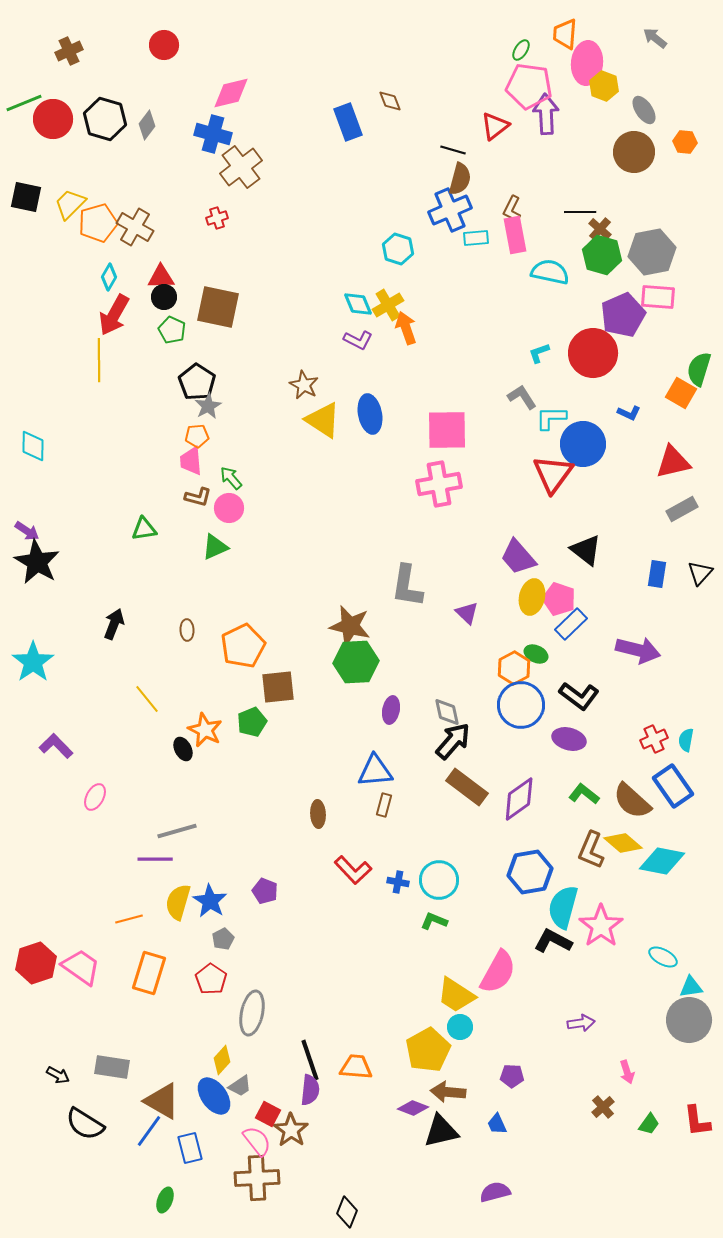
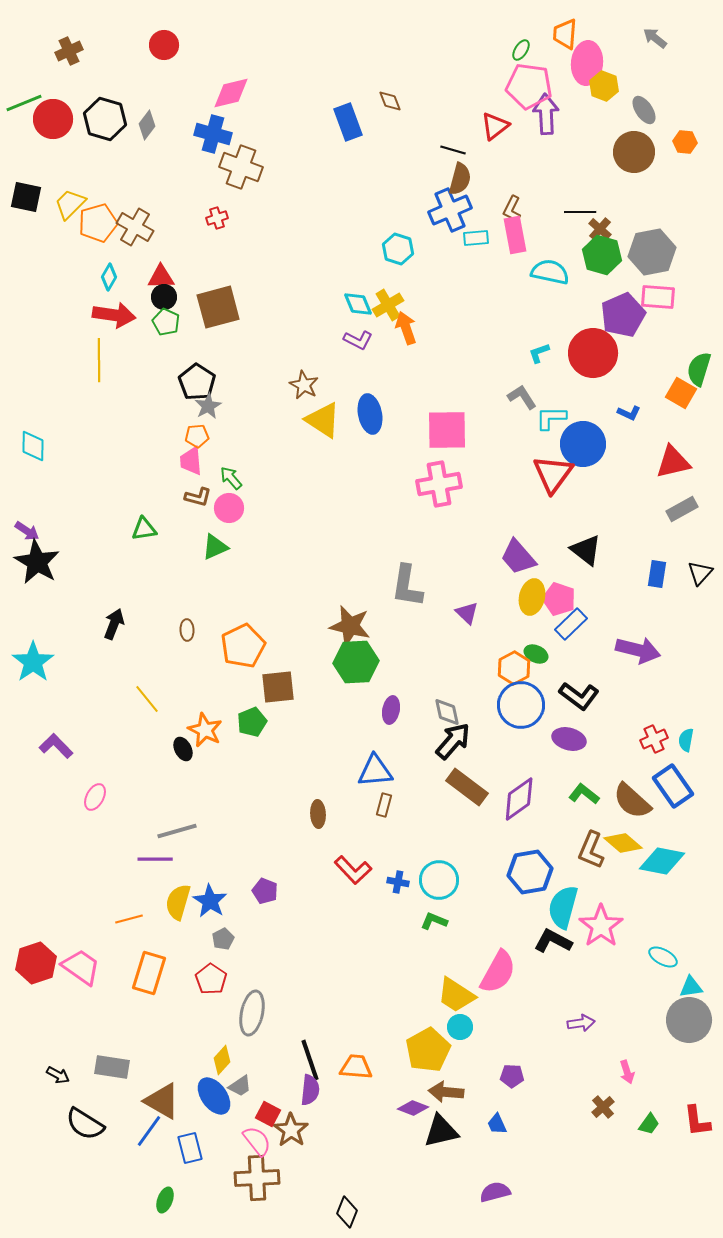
brown cross at (241, 167): rotated 33 degrees counterclockwise
brown square at (218, 307): rotated 27 degrees counterclockwise
red arrow at (114, 315): rotated 111 degrees counterclockwise
green pentagon at (172, 330): moved 6 px left, 8 px up
brown arrow at (448, 1092): moved 2 px left
